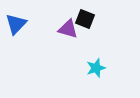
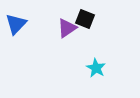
purple triangle: moved 1 px left, 1 px up; rotated 50 degrees counterclockwise
cyan star: rotated 24 degrees counterclockwise
